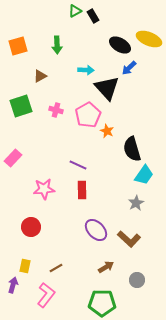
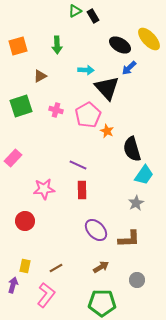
yellow ellipse: rotated 25 degrees clockwise
red circle: moved 6 px left, 6 px up
brown L-shape: rotated 45 degrees counterclockwise
brown arrow: moved 5 px left
